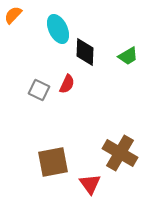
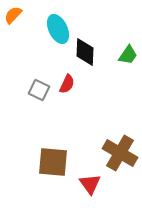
green trapezoid: moved 1 px up; rotated 25 degrees counterclockwise
brown square: rotated 16 degrees clockwise
